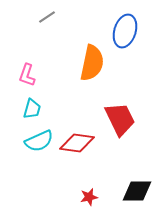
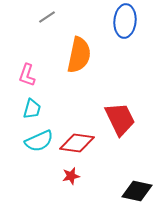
blue ellipse: moved 10 px up; rotated 12 degrees counterclockwise
orange semicircle: moved 13 px left, 8 px up
black diamond: rotated 12 degrees clockwise
red star: moved 18 px left, 21 px up
